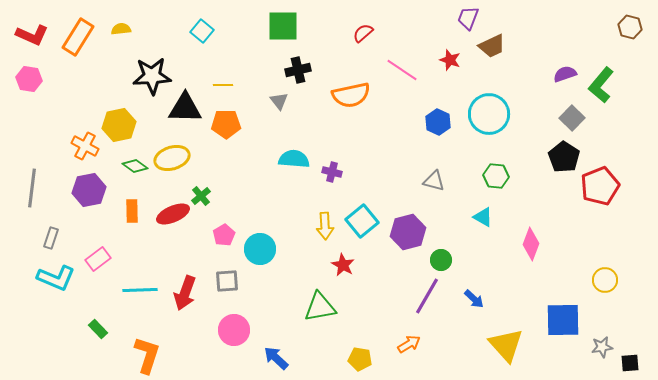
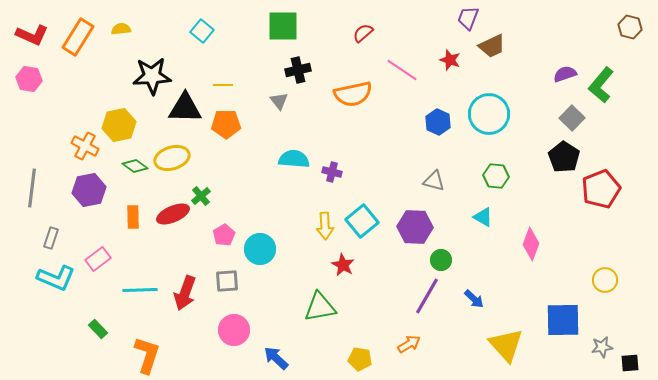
orange semicircle at (351, 95): moved 2 px right, 1 px up
red pentagon at (600, 186): moved 1 px right, 3 px down
orange rectangle at (132, 211): moved 1 px right, 6 px down
purple hexagon at (408, 232): moved 7 px right, 5 px up; rotated 16 degrees clockwise
